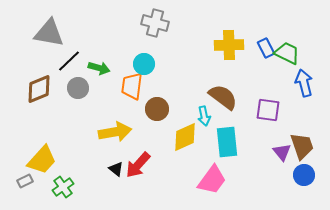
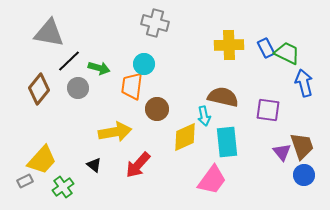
brown diamond: rotated 28 degrees counterclockwise
brown semicircle: rotated 24 degrees counterclockwise
black triangle: moved 22 px left, 4 px up
